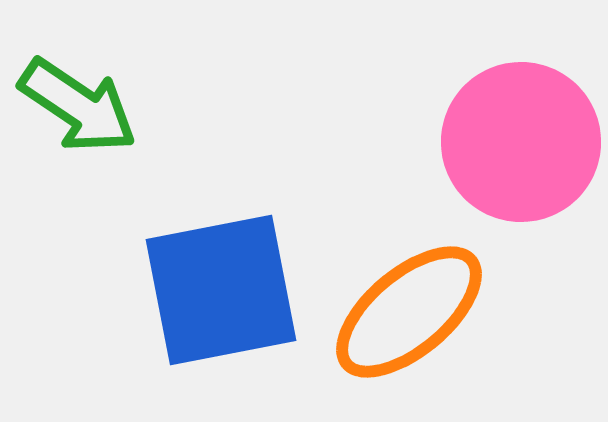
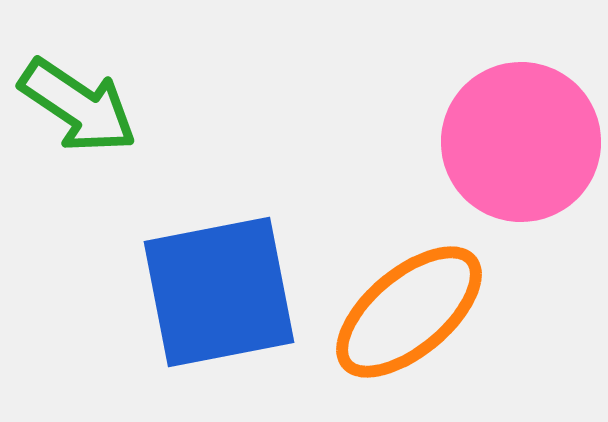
blue square: moved 2 px left, 2 px down
